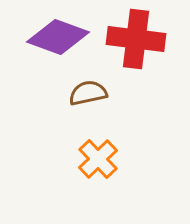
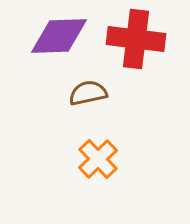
purple diamond: moved 1 px right, 1 px up; rotated 22 degrees counterclockwise
